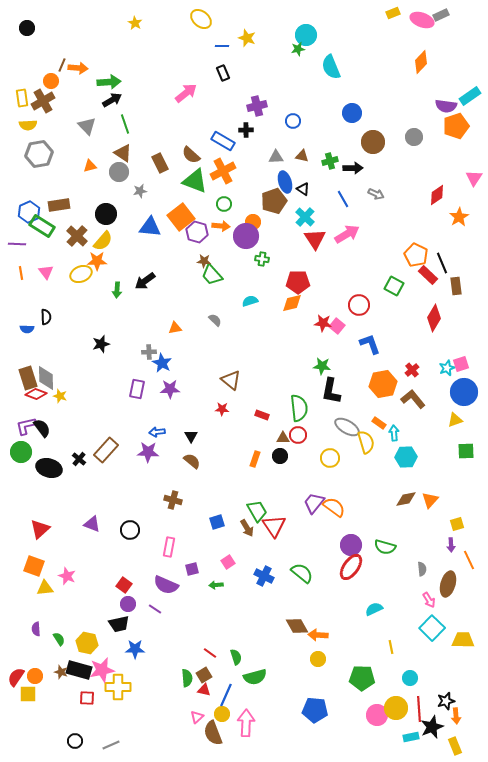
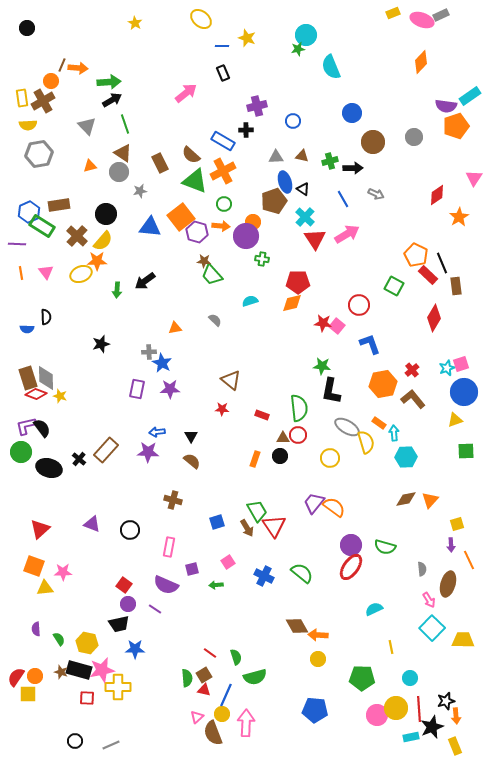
pink star at (67, 576): moved 4 px left, 4 px up; rotated 24 degrees counterclockwise
